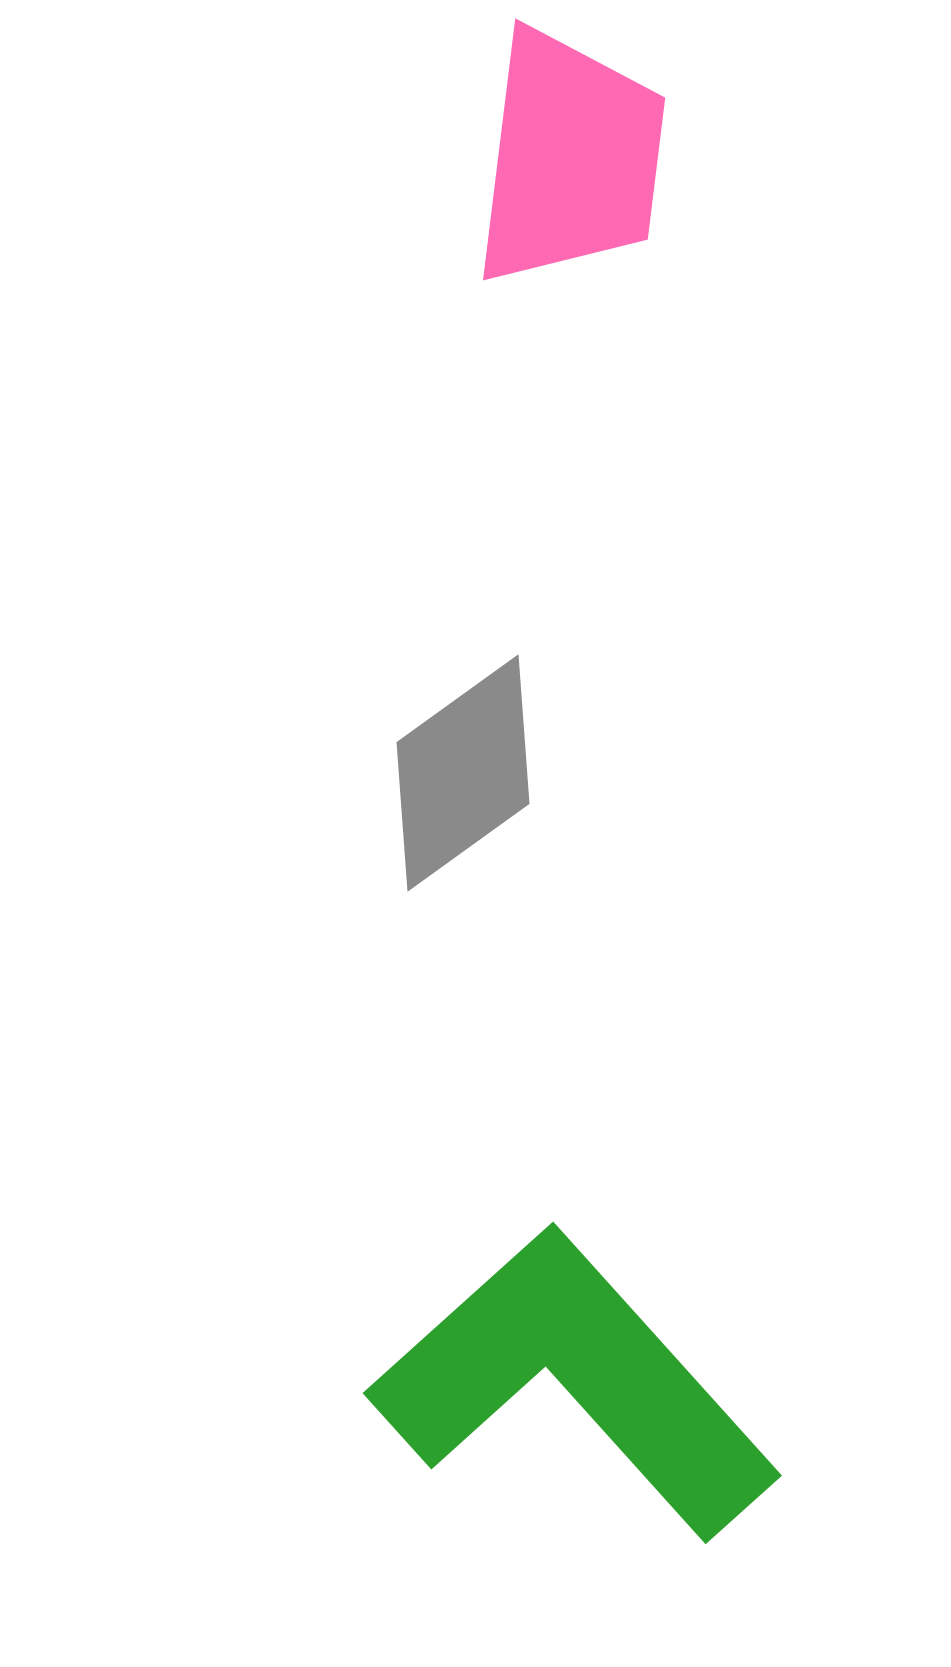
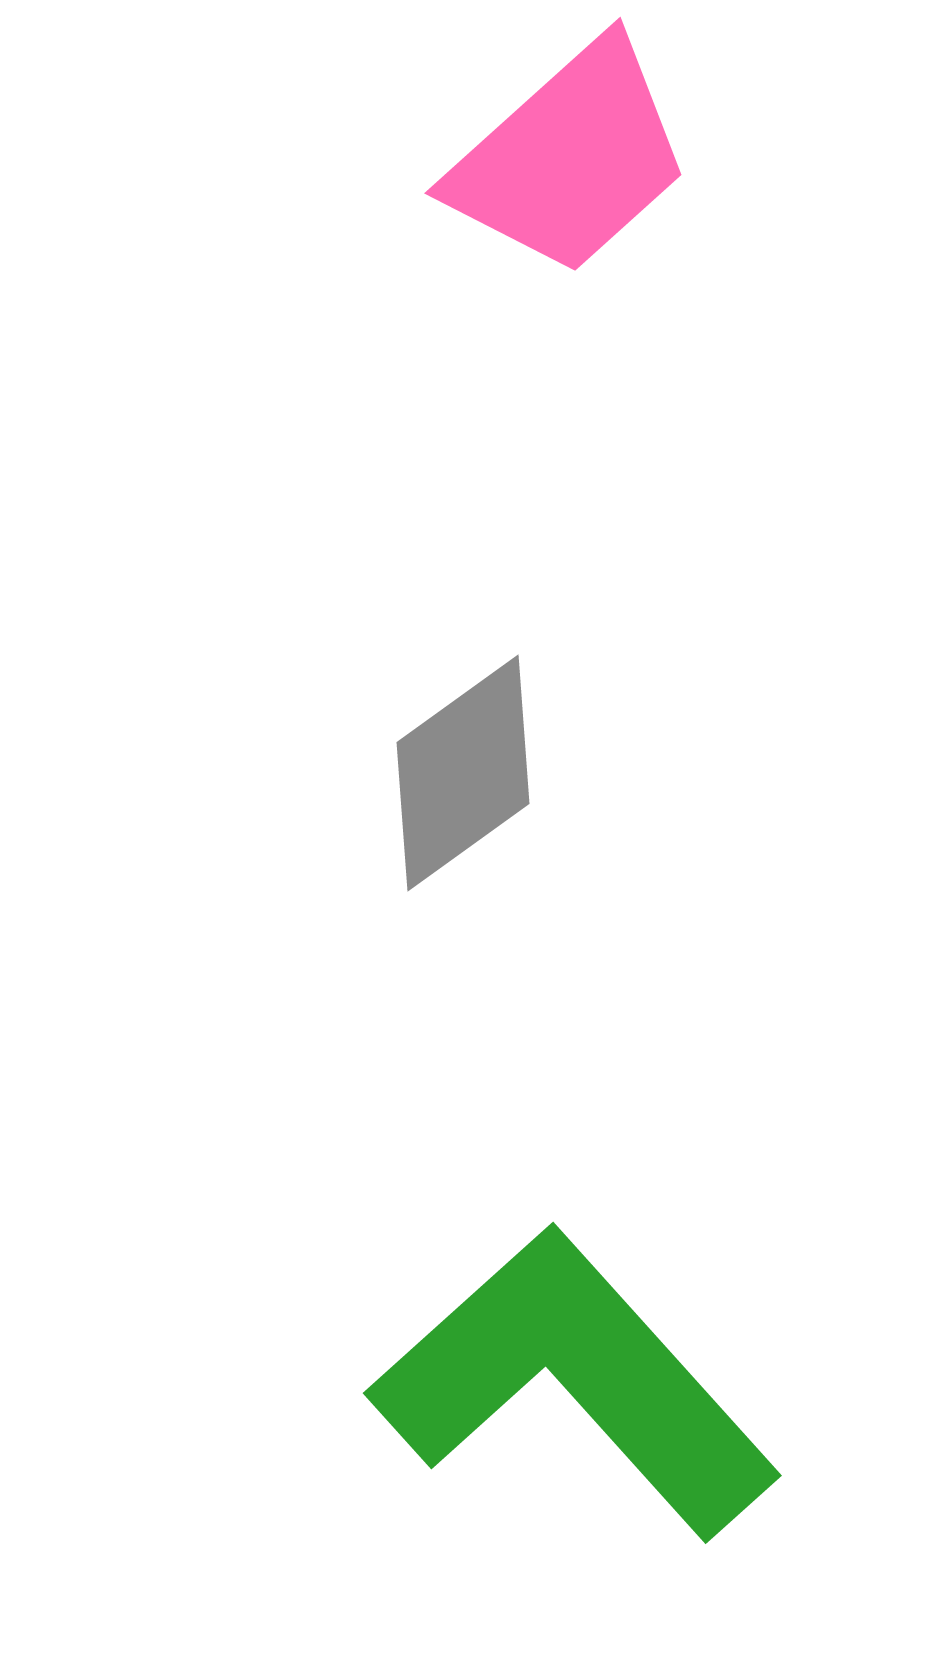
pink trapezoid: rotated 41 degrees clockwise
